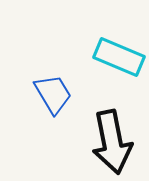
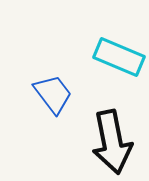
blue trapezoid: rotated 6 degrees counterclockwise
